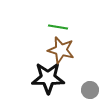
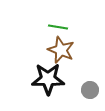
brown star: rotated 8 degrees clockwise
black star: moved 1 px down
